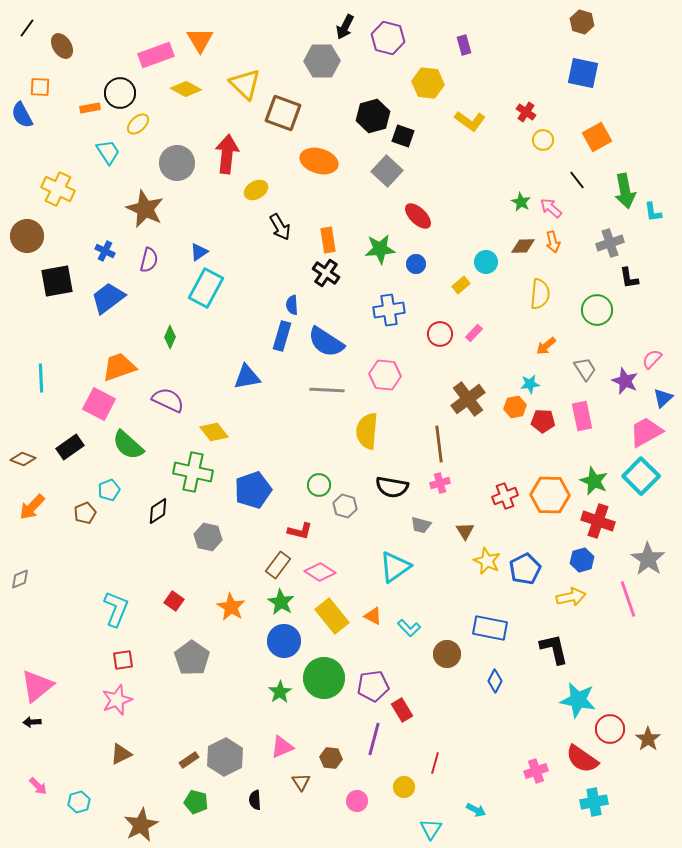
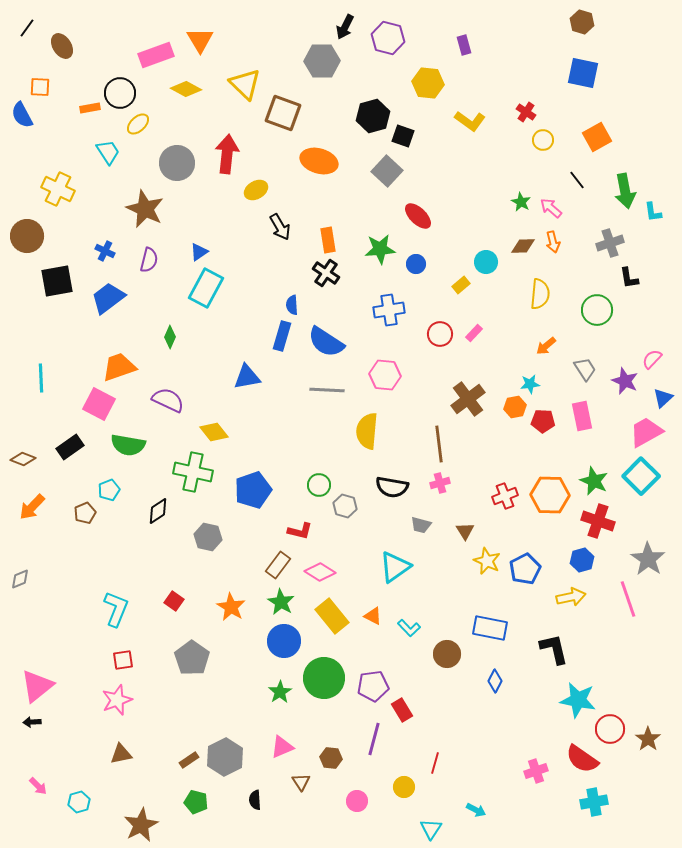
green semicircle at (128, 445): rotated 32 degrees counterclockwise
brown triangle at (121, 754): rotated 15 degrees clockwise
